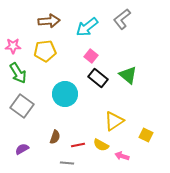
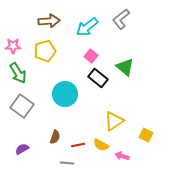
gray L-shape: moved 1 px left
yellow pentagon: rotated 10 degrees counterclockwise
green triangle: moved 3 px left, 8 px up
